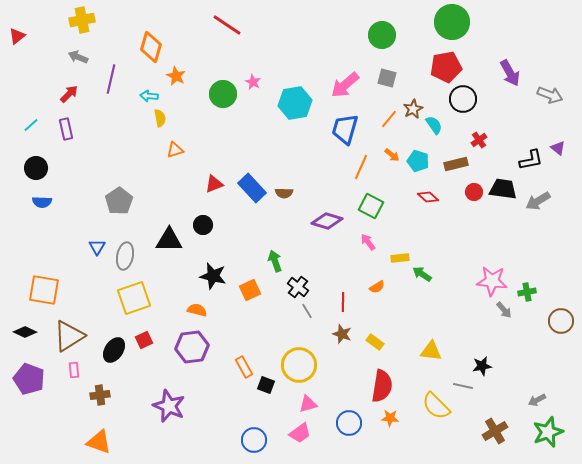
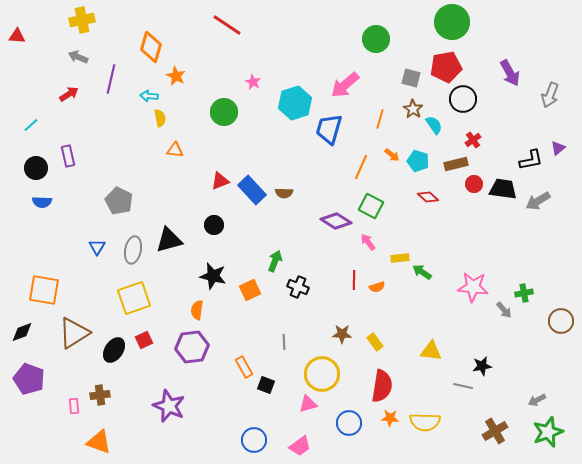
green circle at (382, 35): moved 6 px left, 4 px down
red triangle at (17, 36): rotated 42 degrees clockwise
gray square at (387, 78): moved 24 px right
red arrow at (69, 94): rotated 12 degrees clockwise
green circle at (223, 94): moved 1 px right, 18 px down
gray arrow at (550, 95): rotated 90 degrees clockwise
cyan hexagon at (295, 103): rotated 8 degrees counterclockwise
brown star at (413, 109): rotated 12 degrees counterclockwise
orange line at (389, 119): moved 9 px left; rotated 24 degrees counterclockwise
purple rectangle at (66, 129): moved 2 px right, 27 px down
blue trapezoid at (345, 129): moved 16 px left
red cross at (479, 140): moved 6 px left
purple triangle at (558, 148): rotated 42 degrees clockwise
orange triangle at (175, 150): rotated 24 degrees clockwise
red triangle at (214, 184): moved 6 px right, 3 px up
blue rectangle at (252, 188): moved 2 px down
red circle at (474, 192): moved 8 px up
gray pentagon at (119, 201): rotated 12 degrees counterclockwise
purple diamond at (327, 221): moved 9 px right; rotated 16 degrees clockwise
black circle at (203, 225): moved 11 px right
black triangle at (169, 240): rotated 16 degrees counterclockwise
gray ellipse at (125, 256): moved 8 px right, 6 px up
green arrow at (275, 261): rotated 40 degrees clockwise
green arrow at (422, 274): moved 2 px up
pink star at (492, 281): moved 19 px left, 6 px down
black cross at (298, 287): rotated 15 degrees counterclockwise
orange semicircle at (377, 287): rotated 14 degrees clockwise
green cross at (527, 292): moved 3 px left, 1 px down
red line at (343, 302): moved 11 px right, 22 px up
orange semicircle at (197, 310): rotated 96 degrees counterclockwise
gray line at (307, 311): moved 23 px left, 31 px down; rotated 28 degrees clockwise
black diamond at (25, 332): moved 3 px left; rotated 45 degrees counterclockwise
brown star at (342, 334): rotated 18 degrees counterclockwise
brown triangle at (69, 336): moved 5 px right, 3 px up
yellow rectangle at (375, 342): rotated 18 degrees clockwise
yellow circle at (299, 365): moved 23 px right, 9 px down
pink rectangle at (74, 370): moved 36 px down
yellow semicircle at (436, 406): moved 11 px left, 16 px down; rotated 44 degrees counterclockwise
pink trapezoid at (300, 433): moved 13 px down
